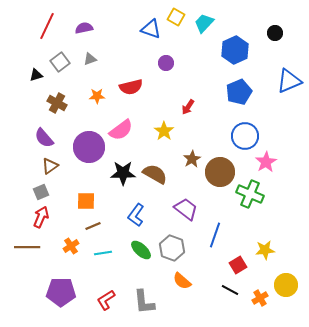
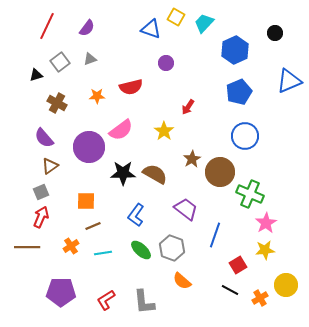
purple semicircle at (84, 28): moved 3 px right; rotated 138 degrees clockwise
pink star at (266, 162): moved 61 px down
